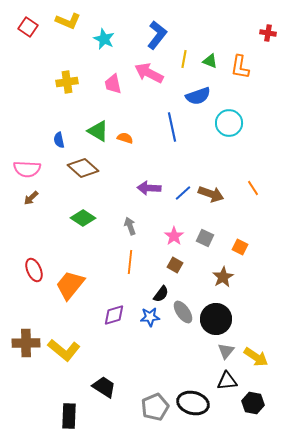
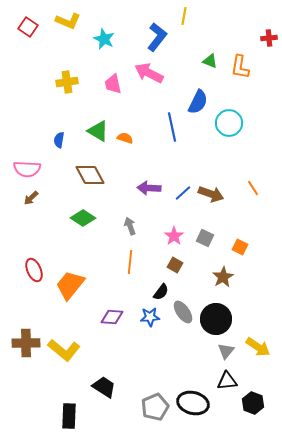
red cross at (268, 33): moved 1 px right, 5 px down; rotated 14 degrees counterclockwise
blue L-shape at (157, 35): moved 2 px down
yellow line at (184, 59): moved 43 px up
blue semicircle at (198, 96): moved 6 px down; rotated 45 degrees counterclockwise
blue semicircle at (59, 140): rotated 21 degrees clockwise
brown diamond at (83, 168): moved 7 px right, 7 px down; rotated 20 degrees clockwise
black semicircle at (161, 294): moved 2 px up
purple diamond at (114, 315): moved 2 px left, 2 px down; rotated 20 degrees clockwise
yellow arrow at (256, 357): moved 2 px right, 10 px up
black hexagon at (253, 403): rotated 10 degrees clockwise
